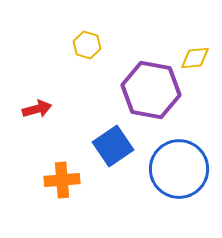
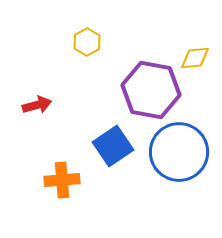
yellow hexagon: moved 3 px up; rotated 16 degrees clockwise
red arrow: moved 4 px up
blue circle: moved 17 px up
